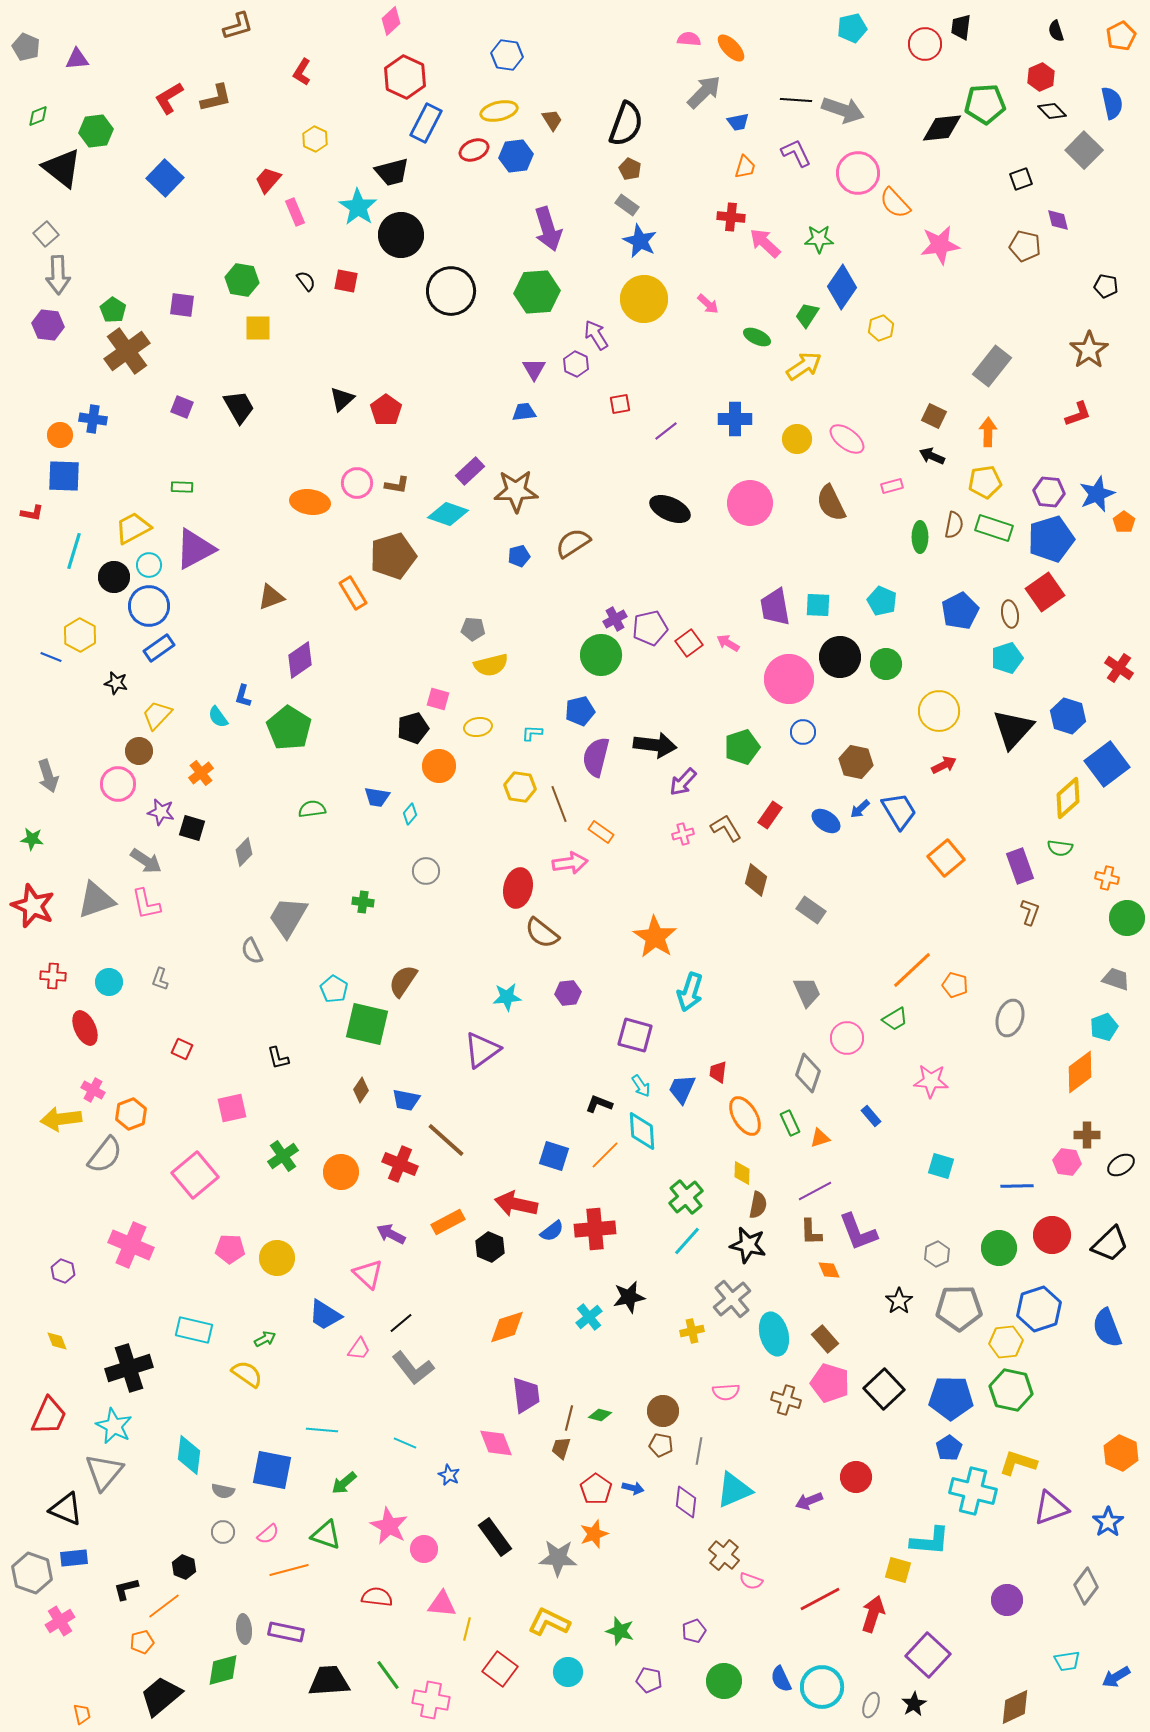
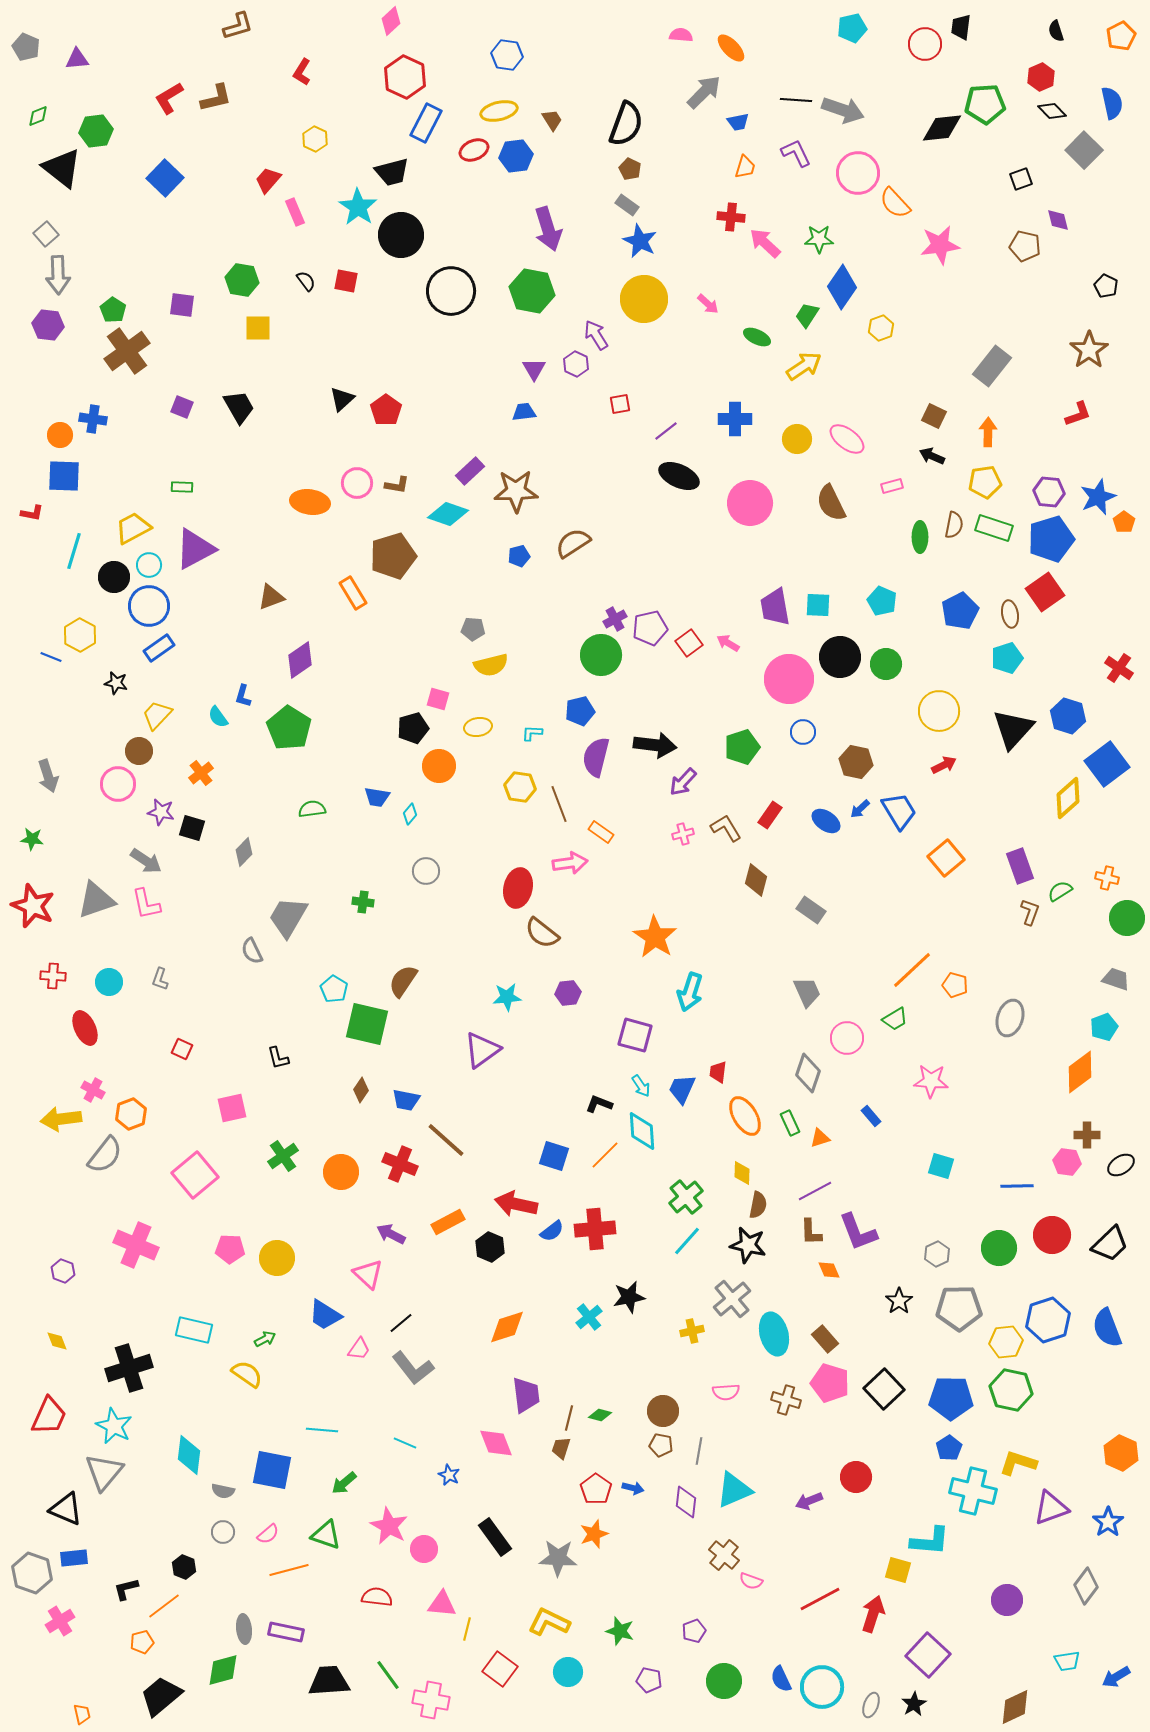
pink semicircle at (689, 39): moved 8 px left, 4 px up
black pentagon at (1106, 286): rotated 15 degrees clockwise
green hexagon at (537, 292): moved 5 px left, 1 px up; rotated 15 degrees clockwise
blue star at (1097, 494): moved 1 px right, 3 px down
black ellipse at (670, 509): moved 9 px right, 33 px up
green semicircle at (1060, 848): moved 43 px down; rotated 140 degrees clockwise
pink cross at (131, 1245): moved 5 px right
blue hexagon at (1039, 1309): moved 9 px right, 11 px down
